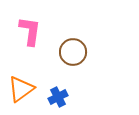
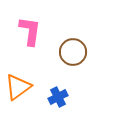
orange triangle: moved 3 px left, 2 px up
